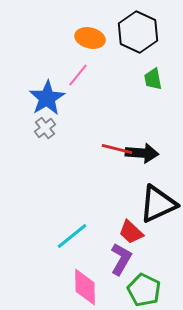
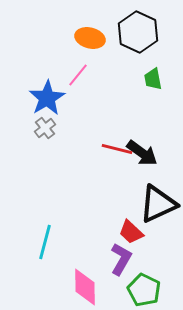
black arrow: rotated 32 degrees clockwise
cyan line: moved 27 px left, 6 px down; rotated 36 degrees counterclockwise
